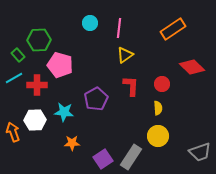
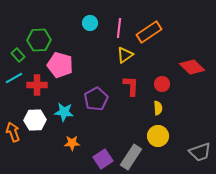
orange rectangle: moved 24 px left, 3 px down
